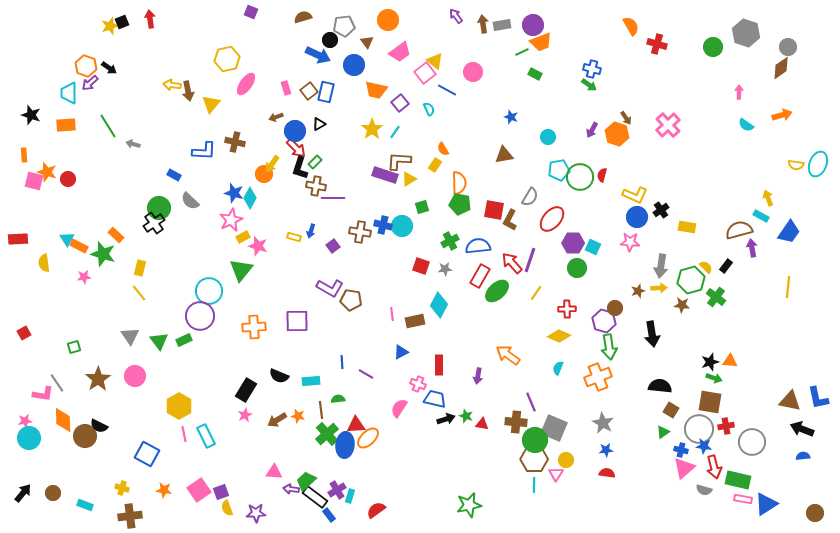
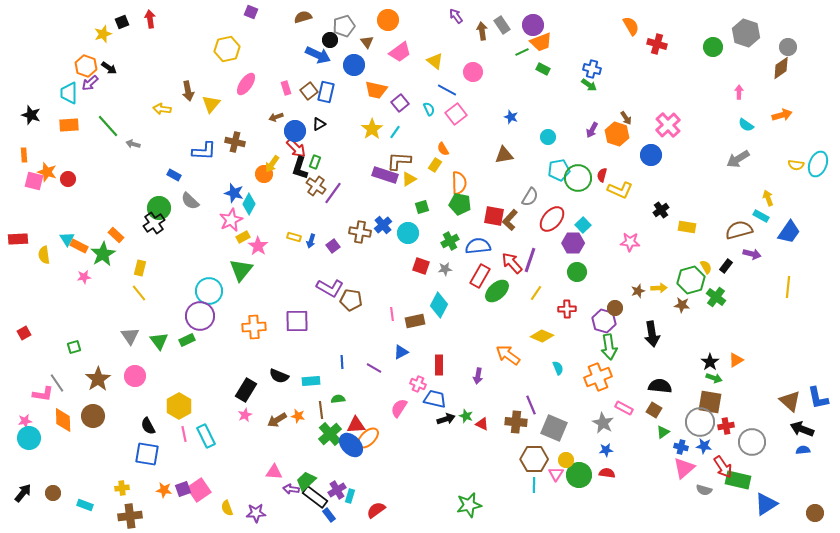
brown arrow at (483, 24): moved 1 px left, 7 px down
gray rectangle at (502, 25): rotated 66 degrees clockwise
yellow star at (110, 26): moved 7 px left, 8 px down
gray pentagon at (344, 26): rotated 10 degrees counterclockwise
yellow hexagon at (227, 59): moved 10 px up
pink square at (425, 73): moved 31 px right, 41 px down
green rectangle at (535, 74): moved 8 px right, 5 px up
yellow arrow at (172, 85): moved 10 px left, 24 px down
orange rectangle at (66, 125): moved 3 px right
green line at (108, 126): rotated 10 degrees counterclockwise
green rectangle at (315, 162): rotated 24 degrees counterclockwise
green circle at (580, 177): moved 2 px left, 1 px down
brown cross at (316, 186): rotated 24 degrees clockwise
yellow L-shape at (635, 195): moved 15 px left, 5 px up
cyan diamond at (250, 198): moved 1 px left, 6 px down
purple line at (333, 198): moved 5 px up; rotated 55 degrees counterclockwise
red square at (494, 210): moved 6 px down
blue circle at (637, 217): moved 14 px right, 62 px up
brown L-shape at (510, 220): rotated 15 degrees clockwise
blue cross at (383, 225): rotated 36 degrees clockwise
cyan circle at (402, 226): moved 6 px right, 7 px down
blue arrow at (311, 231): moved 10 px down
pink star at (258, 246): rotated 18 degrees clockwise
cyan square at (593, 247): moved 10 px left, 22 px up; rotated 21 degrees clockwise
purple arrow at (752, 248): moved 6 px down; rotated 114 degrees clockwise
green star at (103, 254): rotated 25 degrees clockwise
yellow semicircle at (44, 263): moved 8 px up
gray arrow at (661, 266): moved 77 px right, 107 px up; rotated 50 degrees clockwise
yellow semicircle at (706, 267): rotated 16 degrees clockwise
green circle at (577, 268): moved 4 px down
yellow diamond at (559, 336): moved 17 px left
green rectangle at (184, 340): moved 3 px right
orange triangle at (730, 361): moved 6 px right, 1 px up; rotated 35 degrees counterclockwise
black star at (710, 362): rotated 18 degrees counterclockwise
cyan semicircle at (558, 368): rotated 136 degrees clockwise
purple line at (366, 374): moved 8 px right, 6 px up
brown triangle at (790, 401): rotated 30 degrees clockwise
purple line at (531, 402): moved 3 px down
brown square at (671, 410): moved 17 px left
red triangle at (482, 424): rotated 16 degrees clockwise
black semicircle at (99, 426): moved 49 px right; rotated 36 degrees clockwise
gray circle at (699, 429): moved 1 px right, 7 px up
green cross at (327, 434): moved 3 px right
brown circle at (85, 436): moved 8 px right, 20 px up
green circle at (535, 440): moved 44 px right, 35 px down
blue ellipse at (345, 445): moved 6 px right; rotated 50 degrees counterclockwise
blue cross at (681, 450): moved 3 px up
blue square at (147, 454): rotated 20 degrees counterclockwise
blue semicircle at (803, 456): moved 6 px up
red arrow at (714, 467): moved 9 px right; rotated 20 degrees counterclockwise
yellow cross at (122, 488): rotated 24 degrees counterclockwise
purple square at (221, 492): moved 38 px left, 3 px up
pink rectangle at (743, 499): moved 119 px left, 91 px up; rotated 18 degrees clockwise
